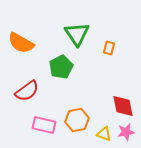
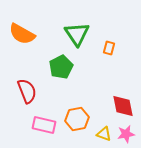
orange semicircle: moved 1 px right, 9 px up
red semicircle: rotated 75 degrees counterclockwise
orange hexagon: moved 1 px up
pink star: moved 2 px down
